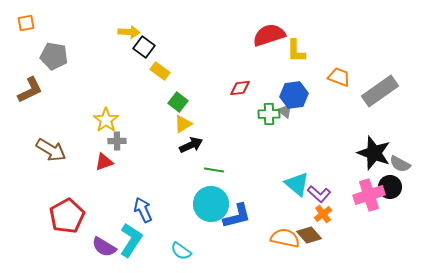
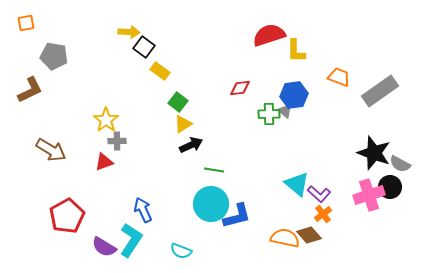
cyan semicircle: rotated 15 degrees counterclockwise
